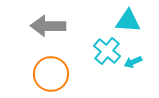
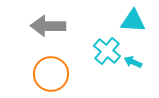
cyan triangle: moved 5 px right
cyan arrow: rotated 48 degrees clockwise
